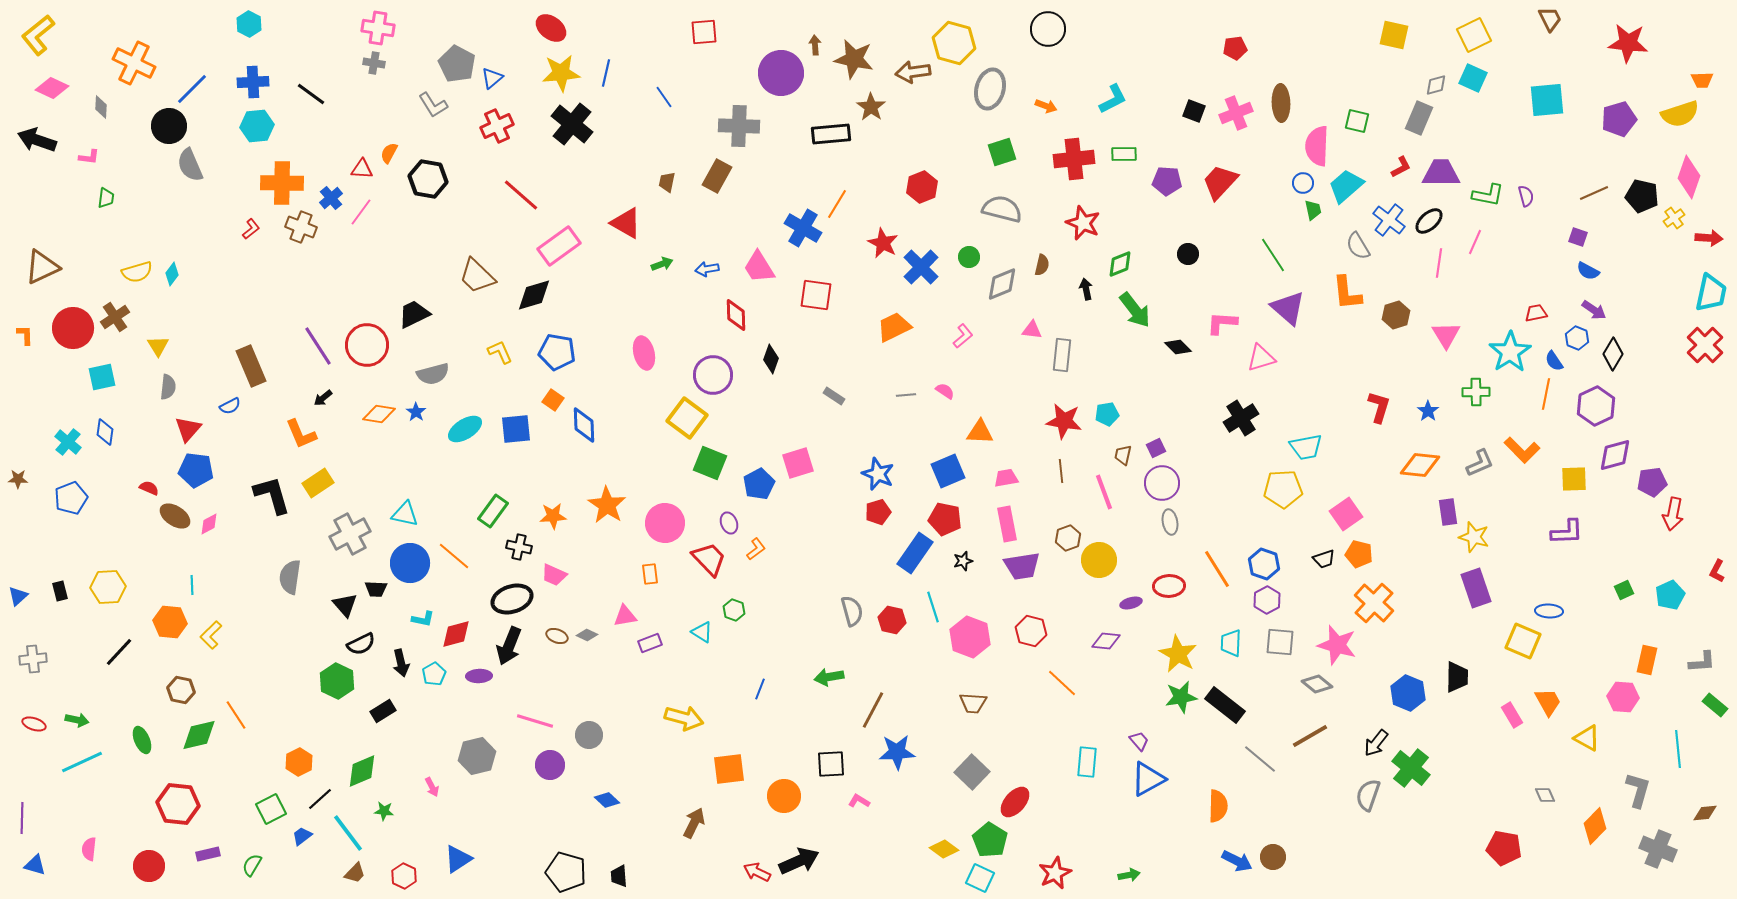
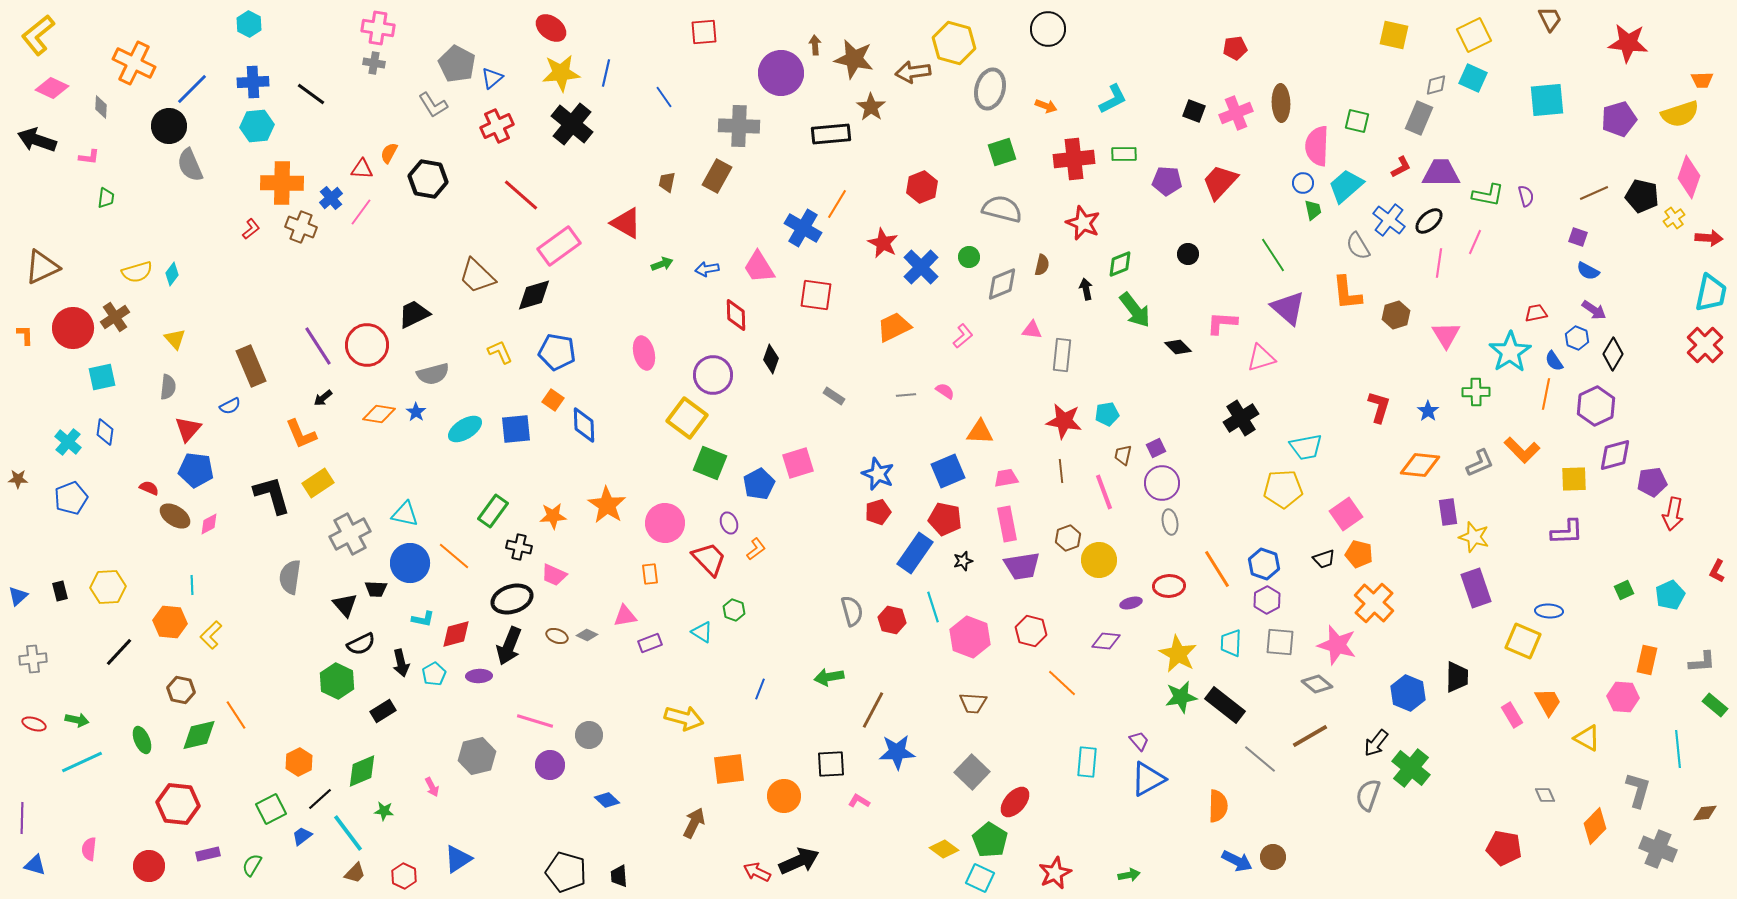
yellow triangle at (158, 346): moved 17 px right, 7 px up; rotated 10 degrees counterclockwise
